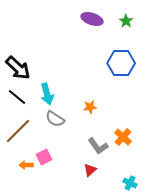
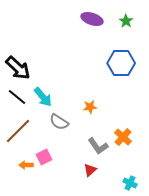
cyan arrow: moved 4 px left, 3 px down; rotated 25 degrees counterclockwise
gray semicircle: moved 4 px right, 3 px down
